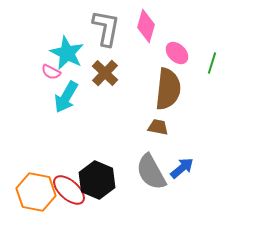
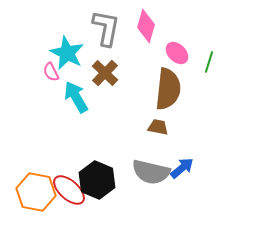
green line: moved 3 px left, 1 px up
pink semicircle: rotated 36 degrees clockwise
cyan arrow: moved 10 px right; rotated 120 degrees clockwise
gray semicircle: rotated 48 degrees counterclockwise
